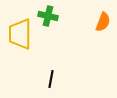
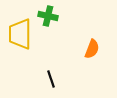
orange semicircle: moved 11 px left, 27 px down
black line: rotated 30 degrees counterclockwise
